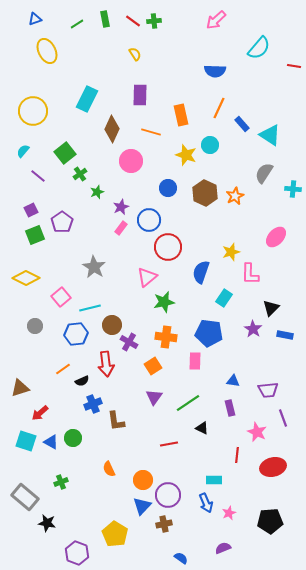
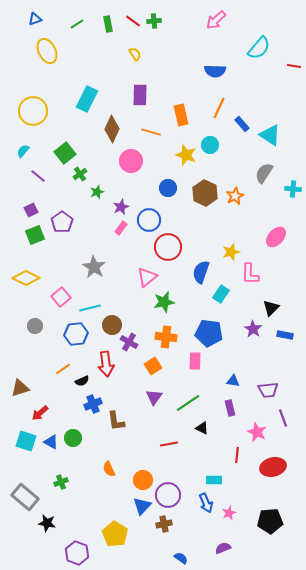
green rectangle at (105, 19): moved 3 px right, 5 px down
cyan rectangle at (224, 298): moved 3 px left, 4 px up
